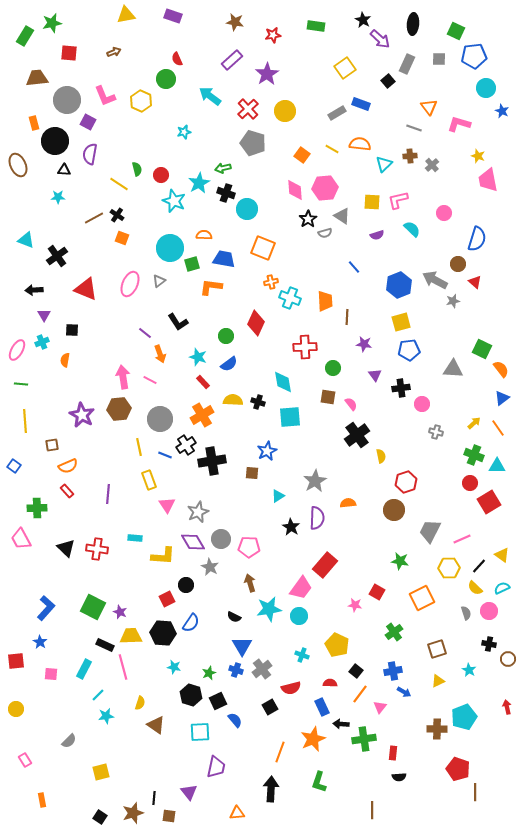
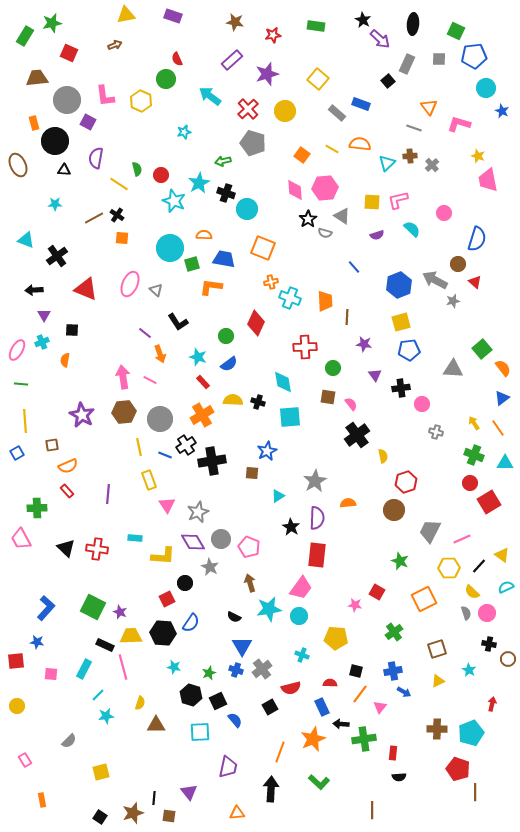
brown arrow at (114, 52): moved 1 px right, 7 px up
red square at (69, 53): rotated 18 degrees clockwise
yellow square at (345, 68): moved 27 px left, 11 px down; rotated 15 degrees counterclockwise
purple star at (267, 74): rotated 15 degrees clockwise
pink L-shape at (105, 96): rotated 15 degrees clockwise
gray rectangle at (337, 113): rotated 72 degrees clockwise
purple semicircle at (90, 154): moved 6 px right, 4 px down
cyan triangle at (384, 164): moved 3 px right, 1 px up
green arrow at (223, 168): moved 7 px up
cyan star at (58, 197): moved 3 px left, 7 px down
gray semicircle at (325, 233): rotated 32 degrees clockwise
orange square at (122, 238): rotated 16 degrees counterclockwise
gray triangle at (159, 281): moved 3 px left, 9 px down; rotated 40 degrees counterclockwise
green square at (482, 349): rotated 24 degrees clockwise
orange semicircle at (501, 369): moved 2 px right, 1 px up
brown hexagon at (119, 409): moved 5 px right, 3 px down
yellow arrow at (474, 423): rotated 80 degrees counterclockwise
yellow semicircle at (381, 456): moved 2 px right
blue square at (14, 466): moved 3 px right, 13 px up; rotated 24 degrees clockwise
cyan triangle at (497, 466): moved 8 px right, 3 px up
pink pentagon at (249, 547): rotated 20 degrees clockwise
green star at (400, 561): rotated 12 degrees clockwise
red rectangle at (325, 565): moved 8 px left, 10 px up; rotated 35 degrees counterclockwise
black circle at (186, 585): moved 1 px left, 2 px up
yellow semicircle at (475, 588): moved 3 px left, 4 px down
cyan semicircle at (502, 588): moved 4 px right, 1 px up
orange square at (422, 598): moved 2 px right, 1 px down
pink circle at (489, 611): moved 2 px left, 2 px down
blue star at (40, 642): moved 3 px left; rotated 24 degrees counterclockwise
yellow pentagon at (337, 645): moved 1 px left, 7 px up; rotated 20 degrees counterclockwise
black square at (356, 671): rotated 24 degrees counterclockwise
red arrow at (507, 707): moved 15 px left, 3 px up; rotated 24 degrees clockwise
yellow circle at (16, 709): moved 1 px right, 3 px up
cyan pentagon at (464, 717): moved 7 px right, 16 px down
brown triangle at (156, 725): rotated 36 degrees counterclockwise
purple trapezoid at (216, 767): moved 12 px right
green L-shape at (319, 782): rotated 65 degrees counterclockwise
